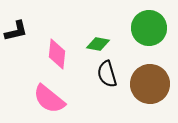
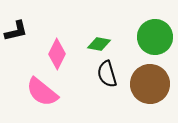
green circle: moved 6 px right, 9 px down
green diamond: moved 1 px right
pink diamond: rotated 20 degrees clockwise
pink semicircle: moved 7 px left, 7 px up
